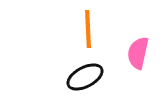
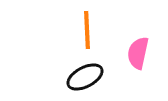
orange line: moved 1 px left, 1 px down
